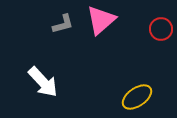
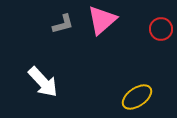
pink triangle: moved 1 px right
